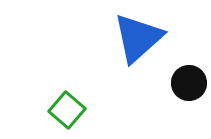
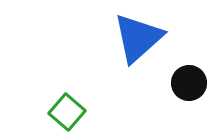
green square: moved 2 px down
